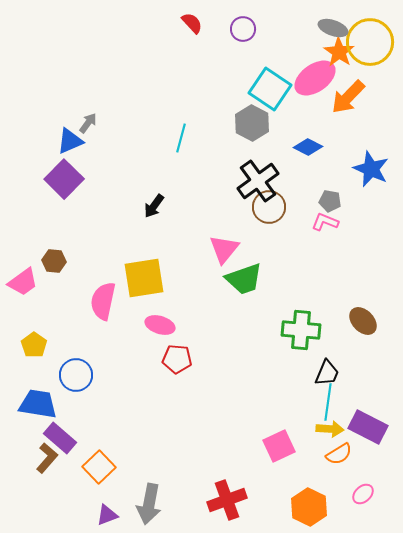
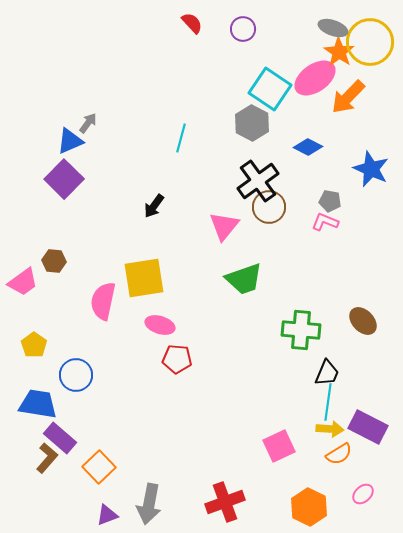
pink triangle at (224, 249): moved 23 px up
red cross at (227, 500): moved 2 px left, 2 px down
